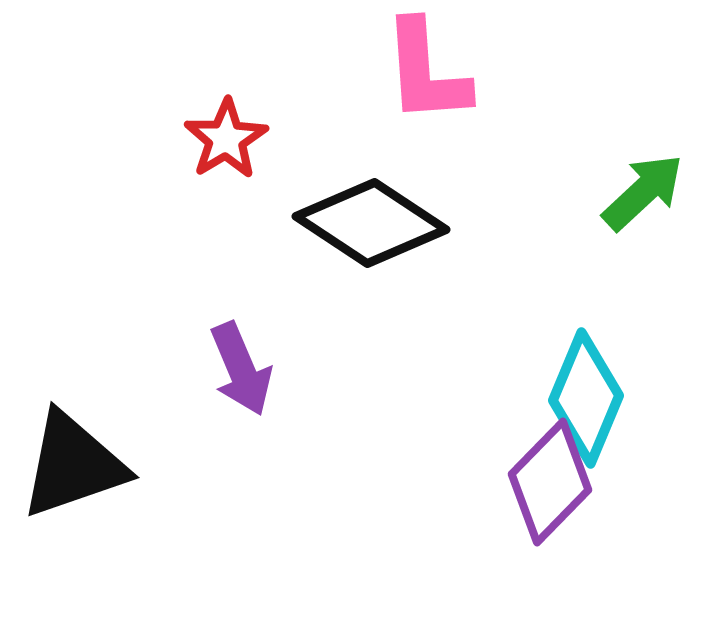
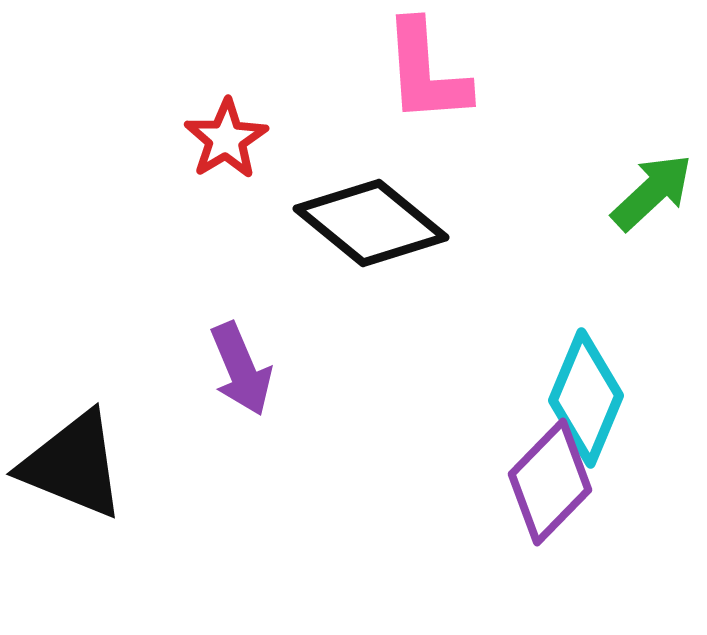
green arrow: moved 9 px right
black diamond: rotated 6 degrees clockwise
black triangle: rotated 41 degrees clockwise
